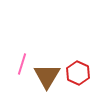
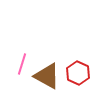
brown triangle: rotated 32 degrees counterclockwise
